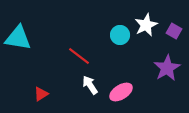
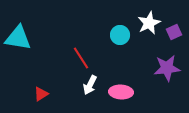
white star: moved 3 px right, 2 px up
purple square: moved 1 px down; rotated 35 degrees clockwise
red line: moved 2 px right, 2 px down; rotated 20 degrees clockwise
purple star: rotated 24 degrees clockwise
white arrow: rotated 120 degrees counterclockwise
pink ellipse: rotated 35 degrees clockwise
